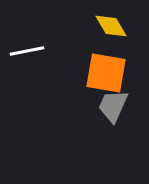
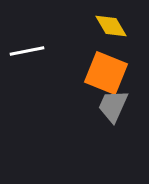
orange square: rotated 12 degrees clockwise
